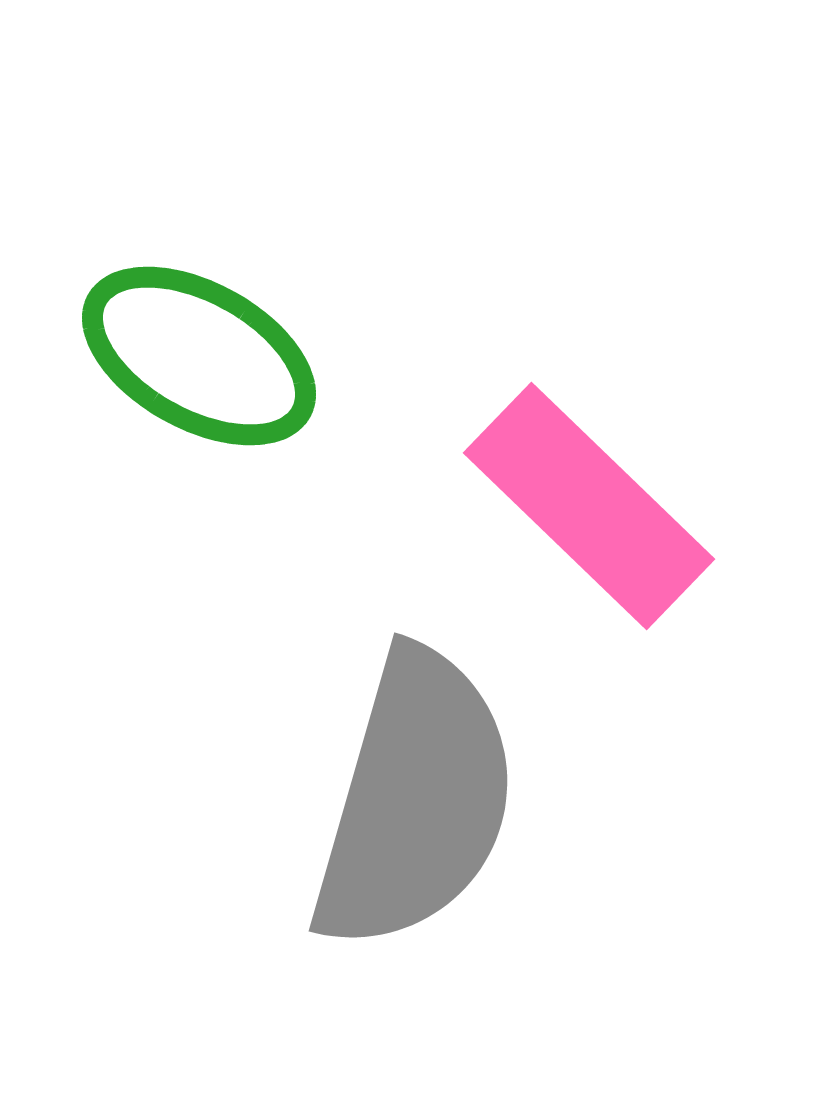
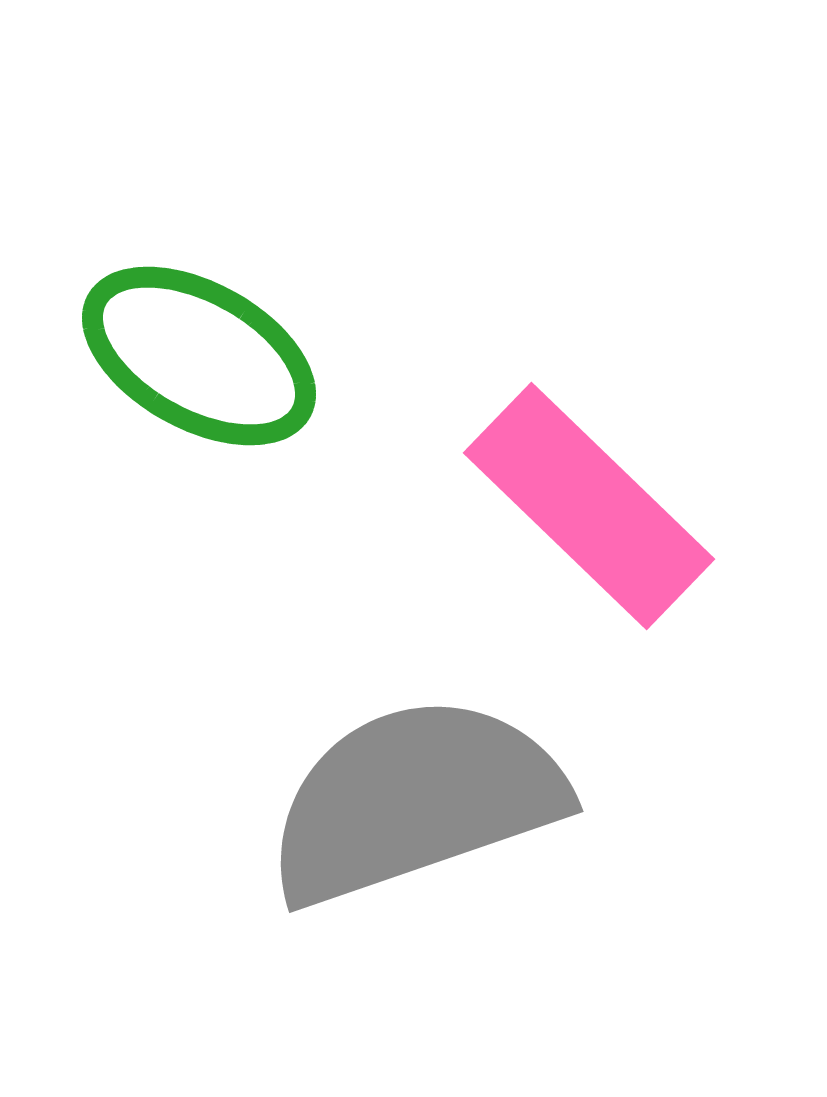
gray semicircle: rotated 125 degrees counterclockwise
